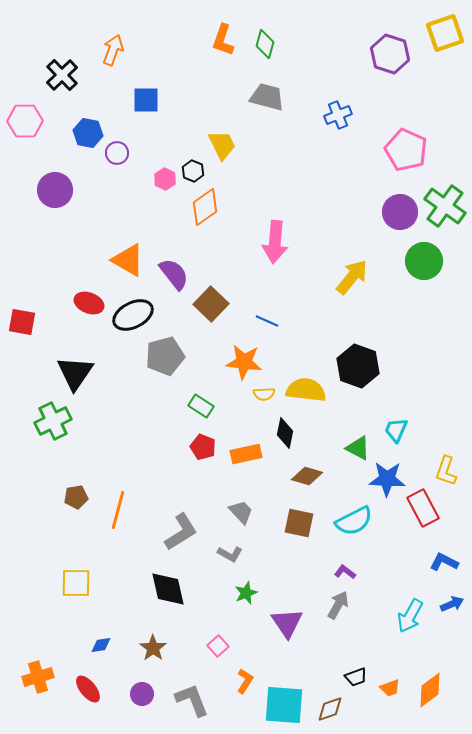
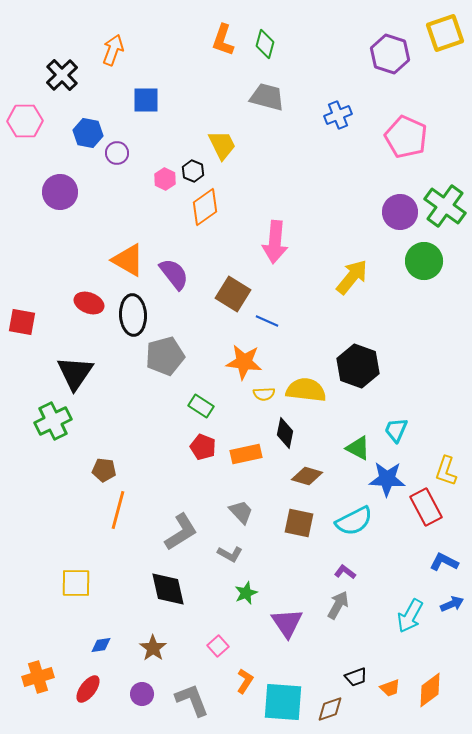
pink pentagon at (406, 150): moved 13 px up
purple circle at (55, 190): moved 5 px right, 2 px down
brown square at (211, 304): moved 22 px right, 10 px up; rotated 12 degrees counterclockwise
black ellipse at (133, 315): rotated 66 degrees counterclockwise
brown pentagon at (76, 497): moved 28 px right, 27 px up; rotated 15 degrees clockwise
red rectangle at (423, 508): moved 3 px right, 1 px up
red ellipse at (88, 689): rotated 76 degrees clockwise
cyan square at (284, 705): moved 1 px left, 3 px up
